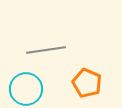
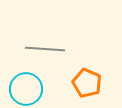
gray line: moved 1 px left, 1 px up; rotated 12 degrees clockwise
